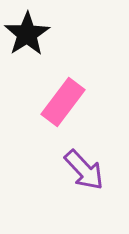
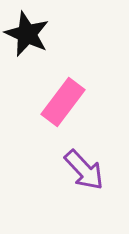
black star: rotated 15 degrees counterclockwise
